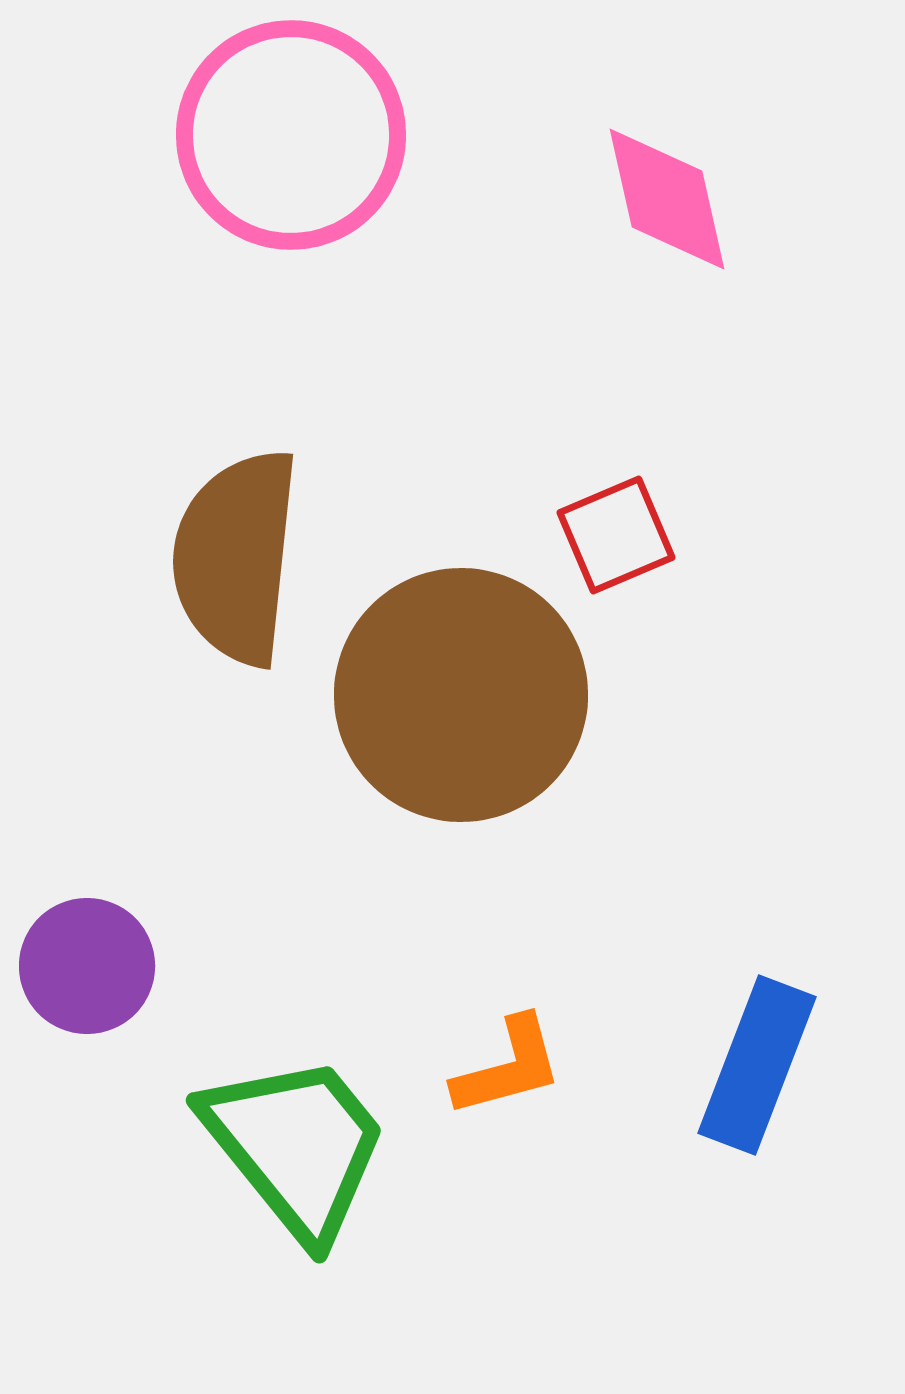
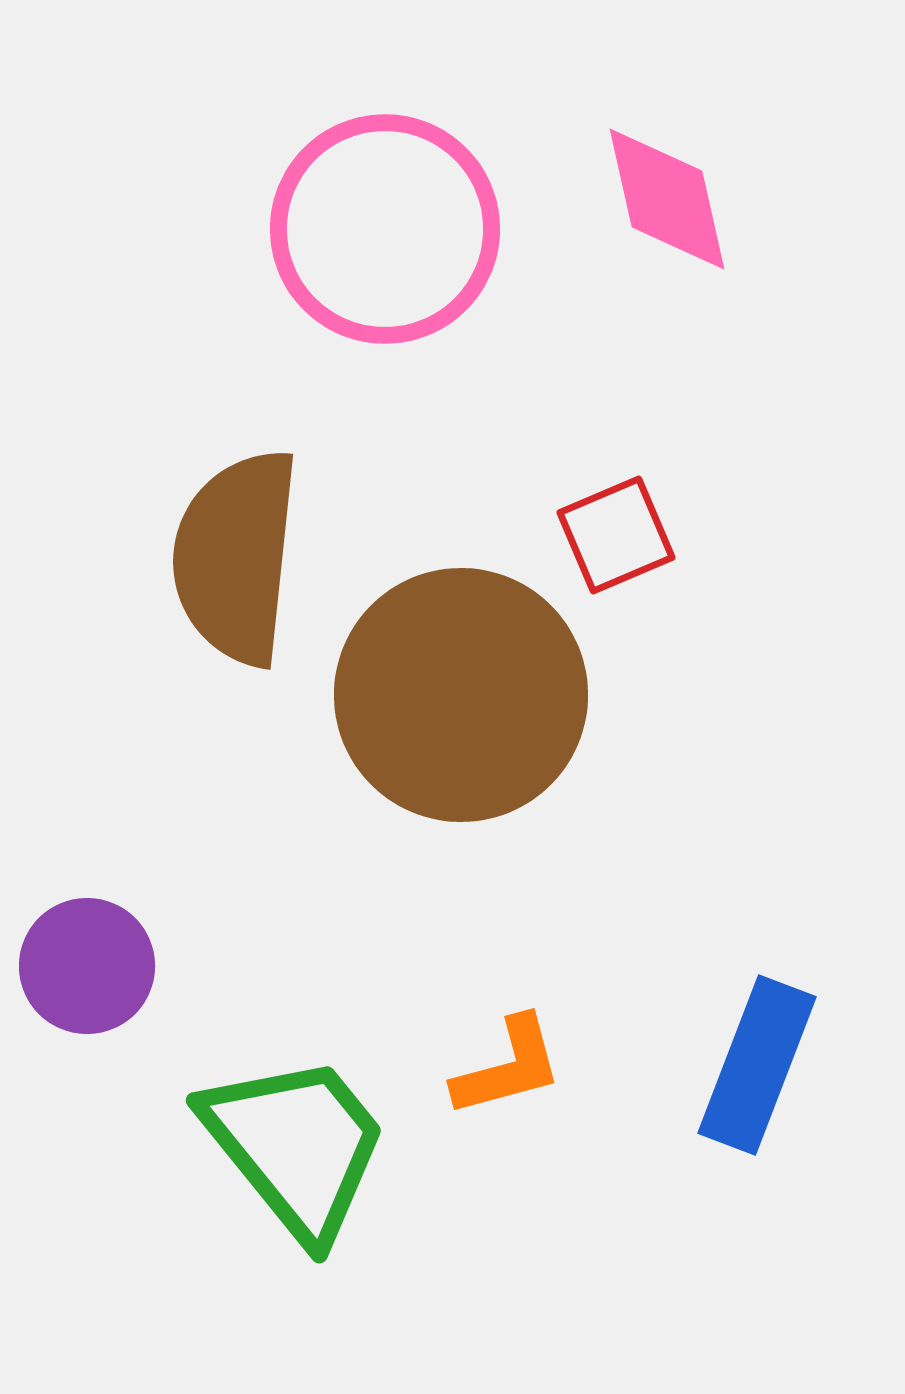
pink circle: moved 94 px right, 94 px down
